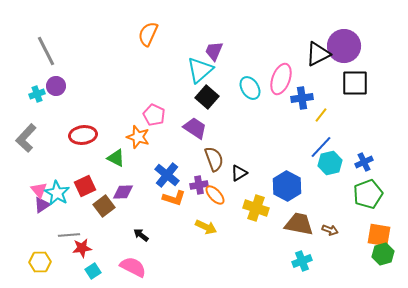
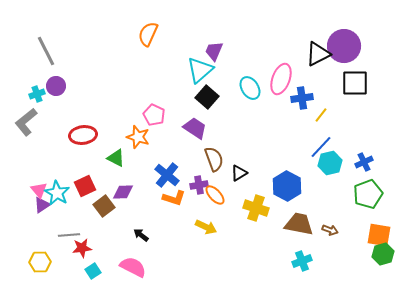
gray L-shape at (26, 138): moved 16 px up; rotated 8 degrees clockwise
